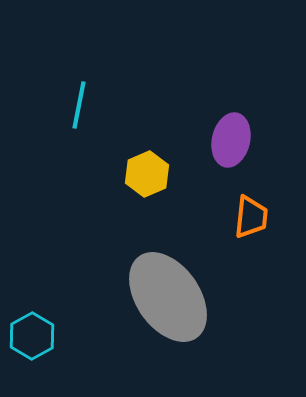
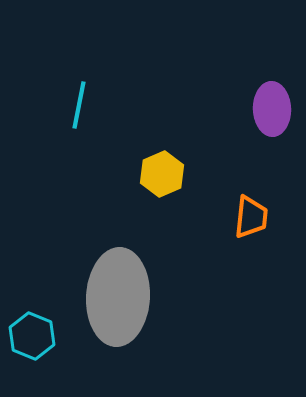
purple ellipse: moved 41 px right, 31 px up; rotated 15 degrees counterclockwise
yellow hexagon: moved 15 px right
gray ellipse: moved 50 px left; rotated 38 degrees clockwise
cyan hexagon: rotated 9 degrees counterclockwise
